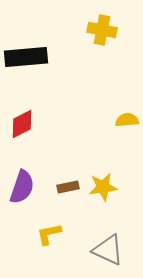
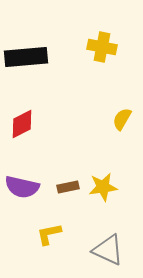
yellow cross: moved 17 px down
yellow semicircle: moved 5 px left, 1 px up; rotated 55 degrees counterclockwise
purple semicircle: rotated 84 degrees clockwise
